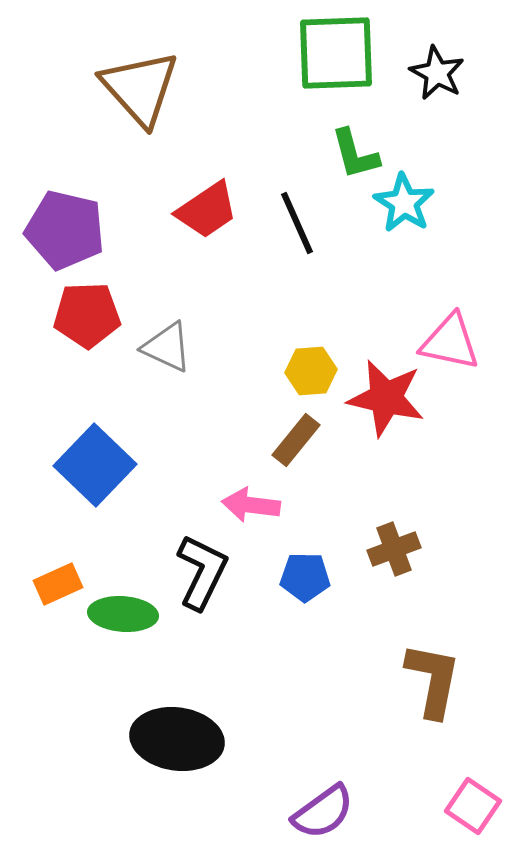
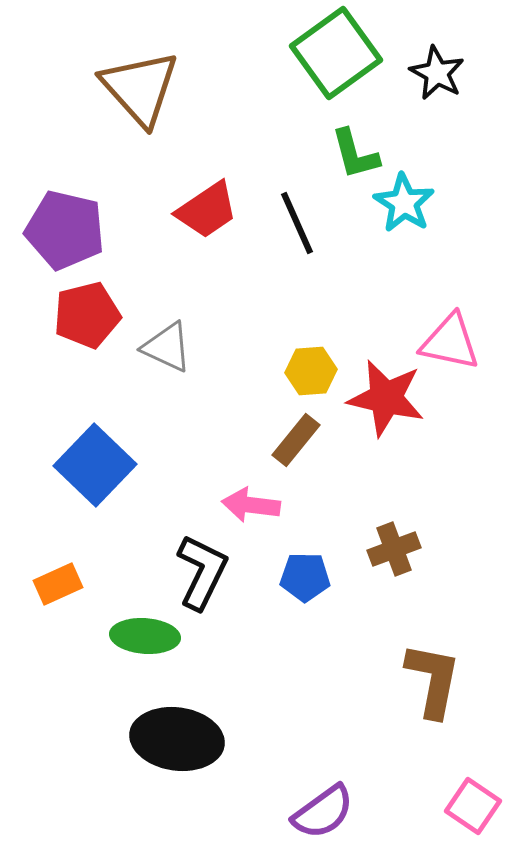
green square: rotated 34 degrees counterclockwise
red pentagon: rotated 12 degrees counterclockwise
green ellipse: moved 22 px right, 22 px down
